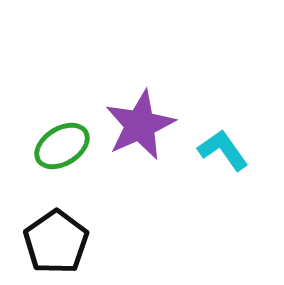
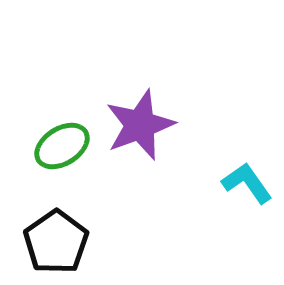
purple star: rotated 4 degrees clockwise
cyan L-shape: moved 24 px right, 33 px down
